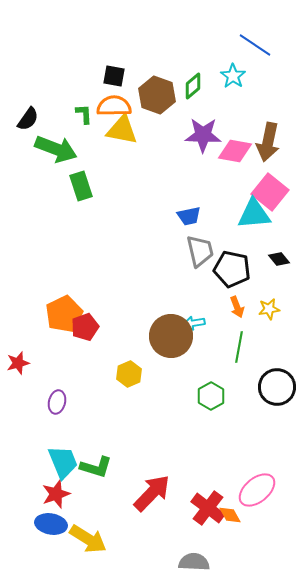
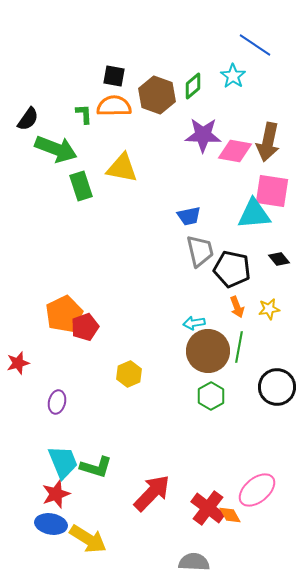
yellow triangle at (122, 130): moved 38 px down
pink square at (270, 192): moved 2 px right, 1 px up; rotated 30 degrees counterclockwise
brown circle at (171, 336): moved 37 px right, 15 px down
